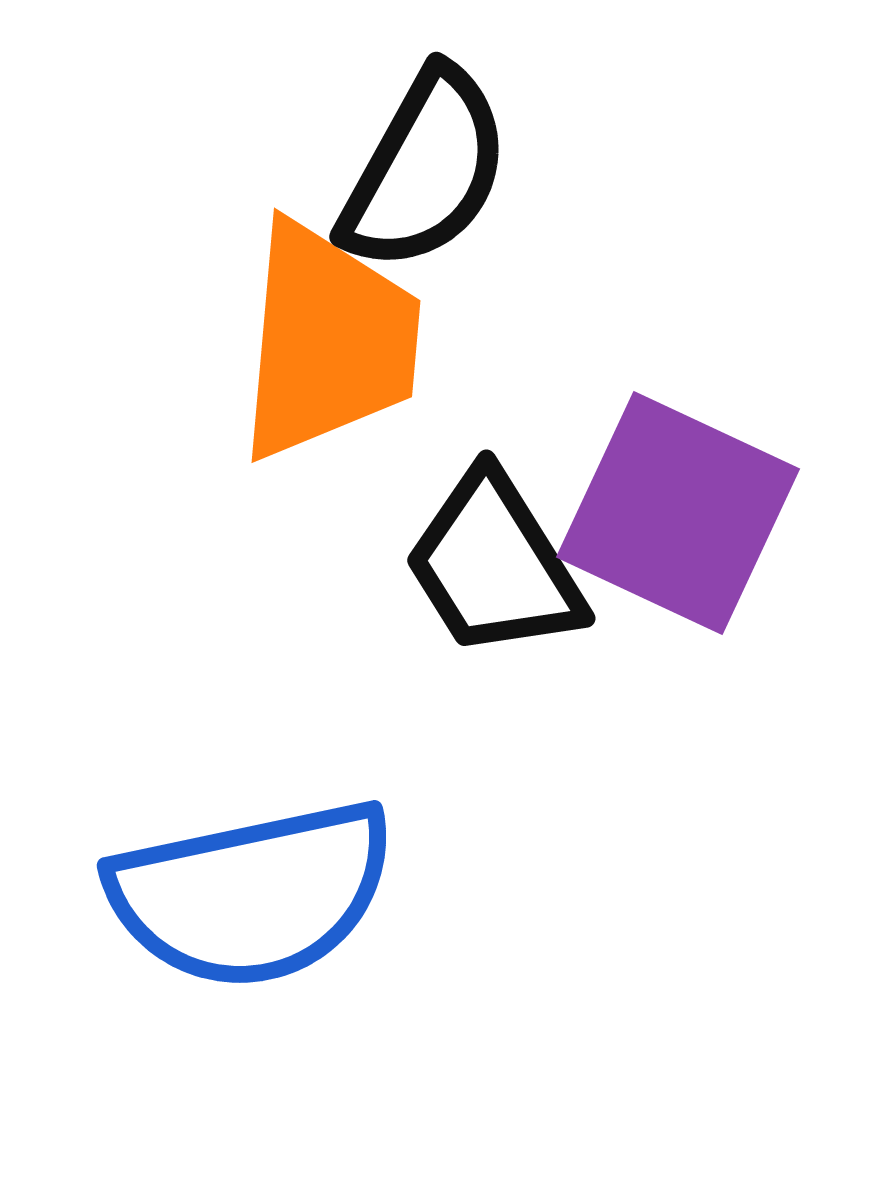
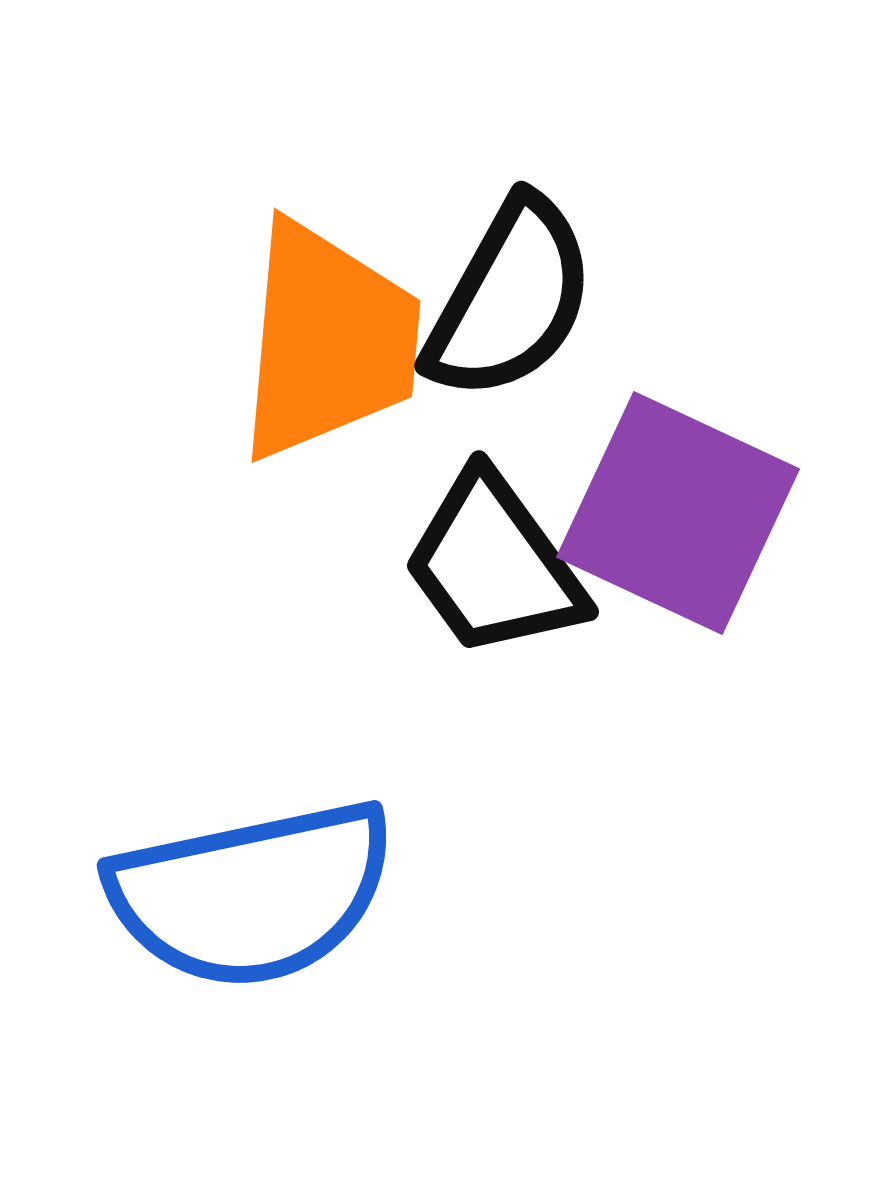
black semicircle: moved 85 px right, 129 px down
black trapezoid: rotated 4 degrees counterclockwise
